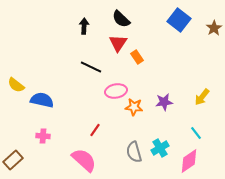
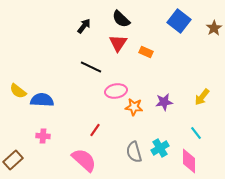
blue square: moved 1 px down
black arrow: rotated 35 degrees clockwise
orange rectangle: moved 9 px right, 5 px up; rotated 32 degrees counterclockwise
yellow semicircle: moved 2 px right, 6 px down
blue semicircle: rotated 10 degrees counterclockwise
pink diamond: rotated 55 degrees counterclockwise
